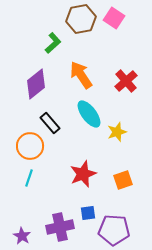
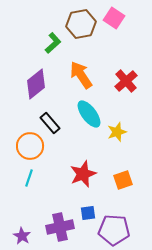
brown hexagon: moved 5 px down
